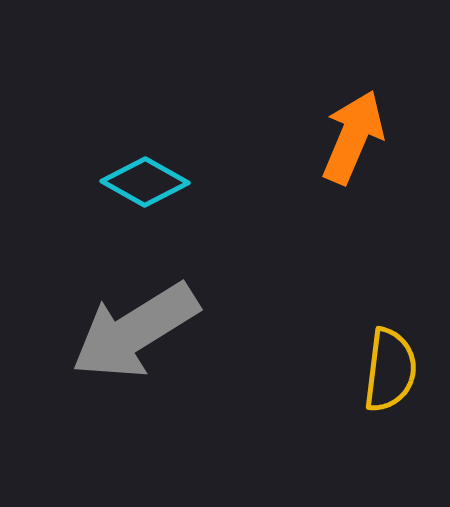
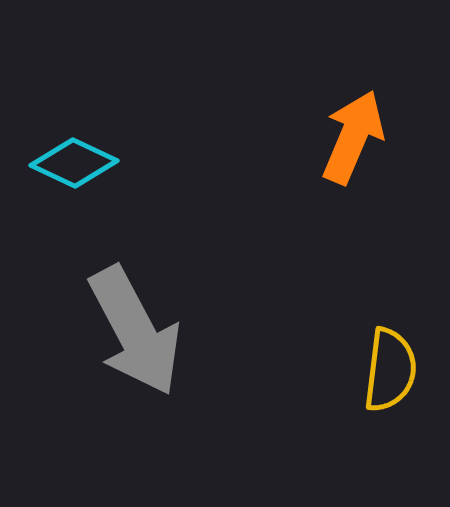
cyan diamond: moved 71 px left, 19 px up; rotated 4 degrees counterclockwise
gray arrow: rotated 86 degrees counterclockwise
